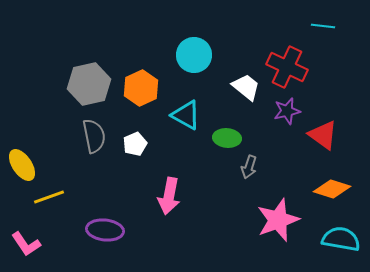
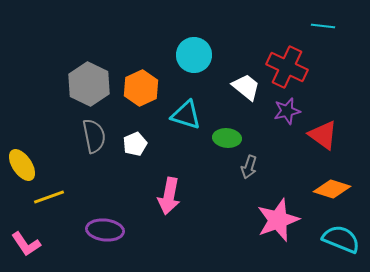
gray hexagon: rotated 21 degrees counterclockwise
cyan triangle: rotated 12 degrees counterclockwise
cyan semicircle: rotated 12 degrees clockwise
